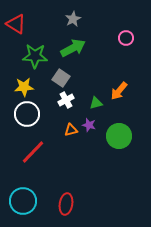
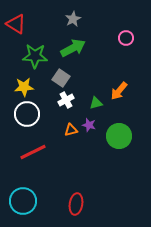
red line: rotated 20 degrees clockwise
red ellipse: moved 10 px right
